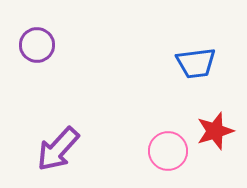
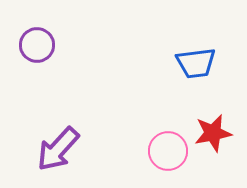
red star: moved 2 px left, 2 px down; rotated 6 degrees clockwise
